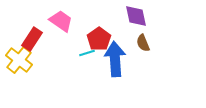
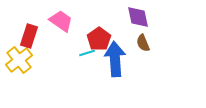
purple diamond: moved 2 px right, 1 px down
red rectangle: moved 3 px left, 3 px up; rotated 15 degrees counterclockwise
yellow cross: rotated 12 degrees clockwise
